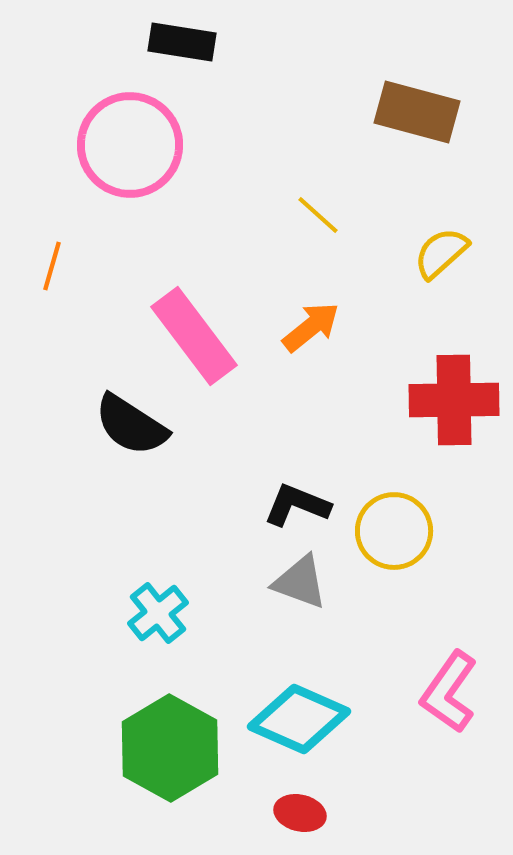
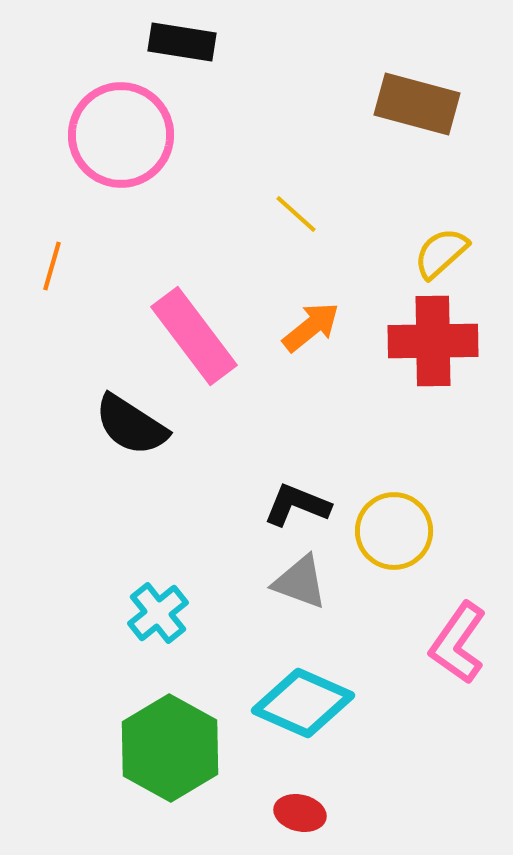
brown rectangle: moved 8 px up
pink circle: moved 9 px left, 10 px up
yellow line: moved 22 px left, 1 px up
red cross: moved 21 px left, 59 px up
pink L-shape: moved 9 px right, 49 px up
cyan diamond: moved 4 px right, 16 px up
